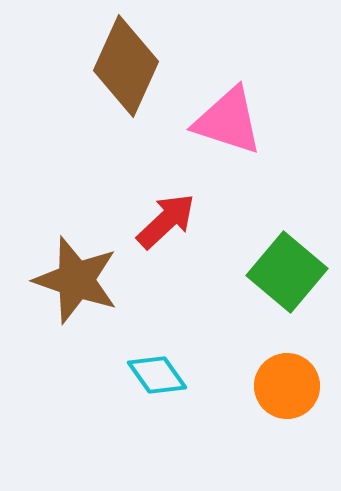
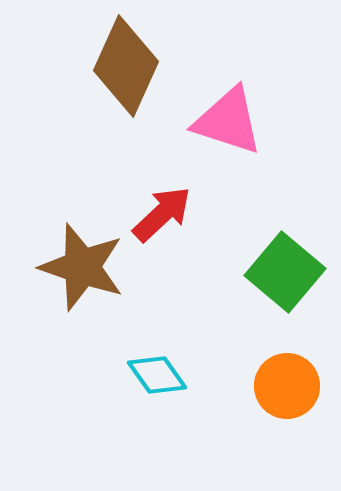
red arrow: moved 4 px left, 7 px up
green square: moved 2 px left
brown star: moved 6 px right, 13 px up
